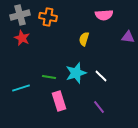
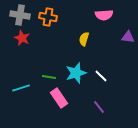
gray cross: rotated 24 degrees clockwise
pink rectangle: moved 3 px up; rotated 18 degrees counterclockwise
